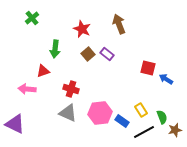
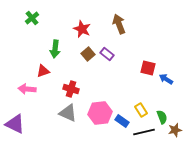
black line: rotated 15 degrees clockwise
